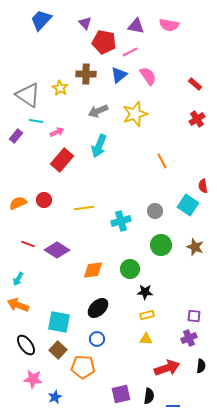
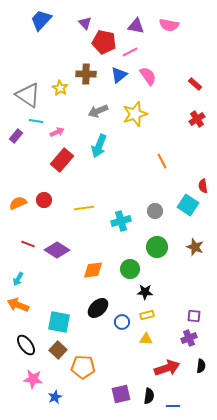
green circle at (161, 245): moved 4 px left, 2 px down
blue circle at (97, 339): moved 25 px right, 17 px up
